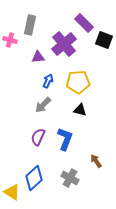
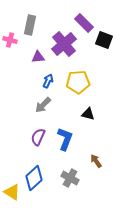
black triangle: moved 8 px right, 4 px down
